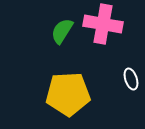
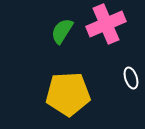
pink cross: moved 3 px right; rotated 33 degrees counterclockwise
white ellipse: moved 1 px up
